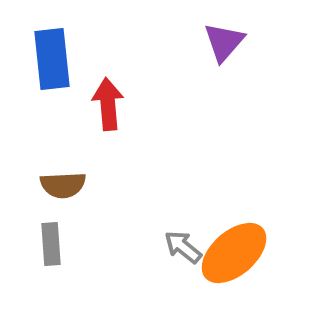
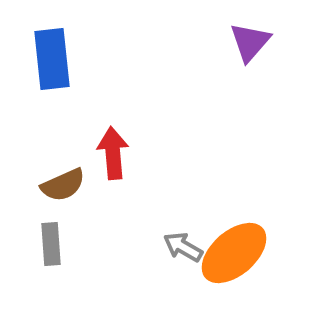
purple triangle: moved 26 px right
red arrow: moved 5 px right, 49 px down
brown semicircle: rotated 21 degrees counterclockwise
gray arrow: rotated 9 degrees counterclockwise
